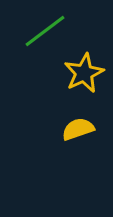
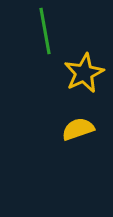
green line: rotated 63 degrees counterclockwise
